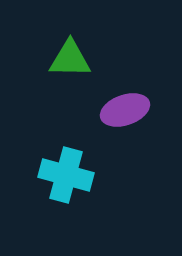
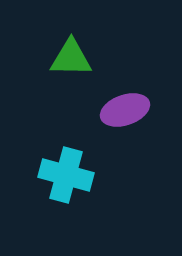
green triangle: moved 1 px right, 1 px up
